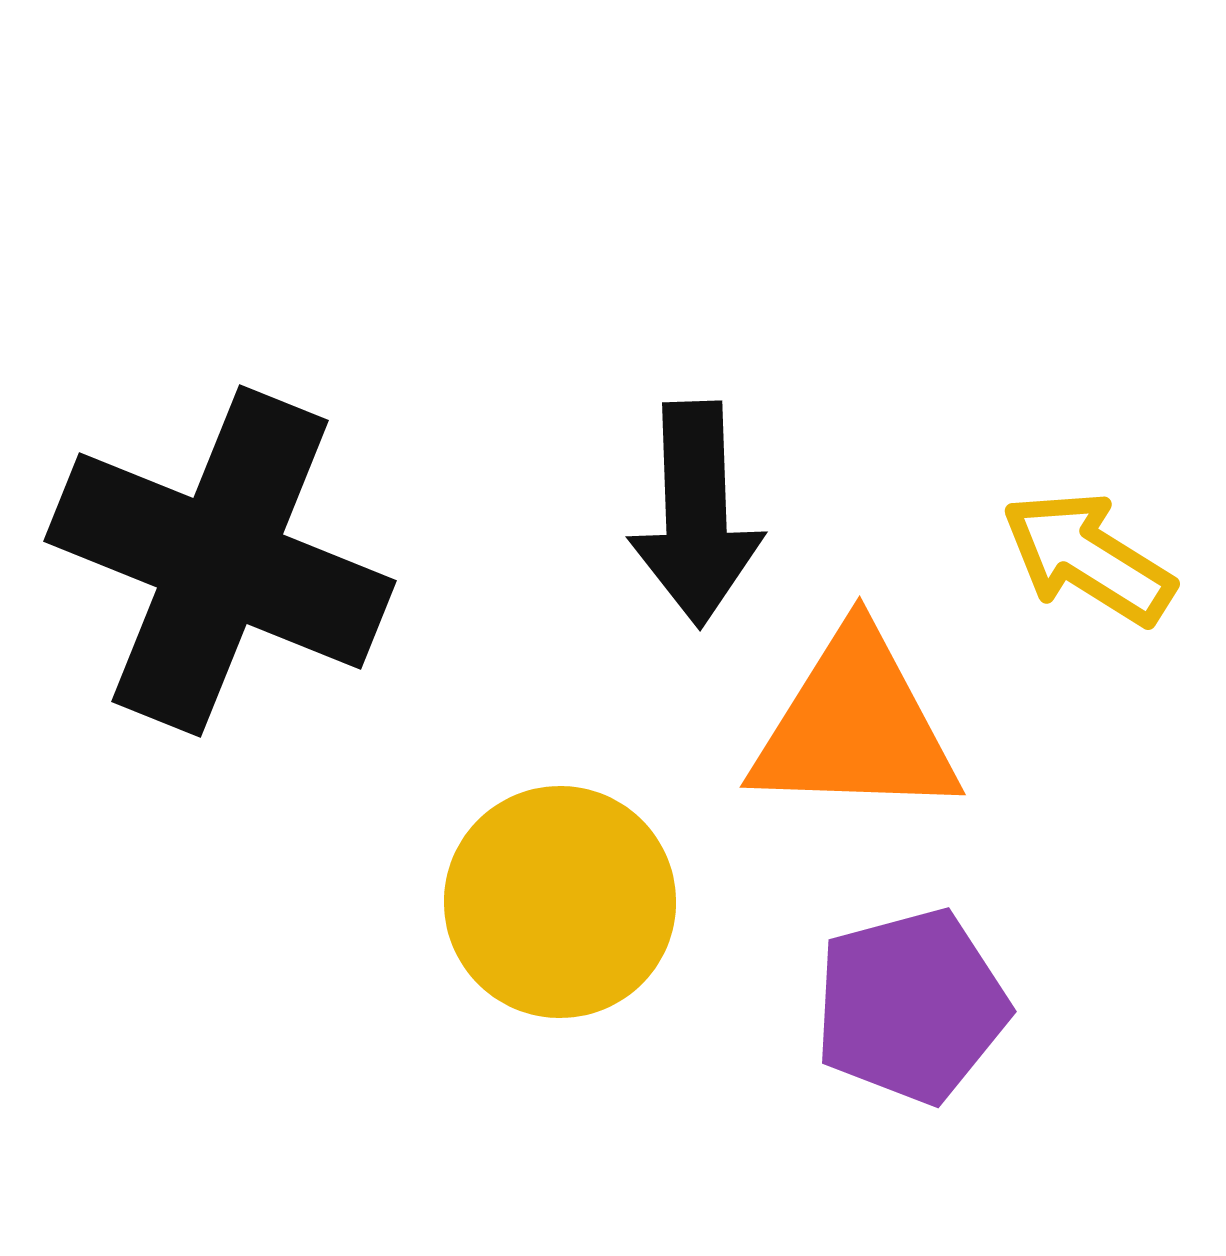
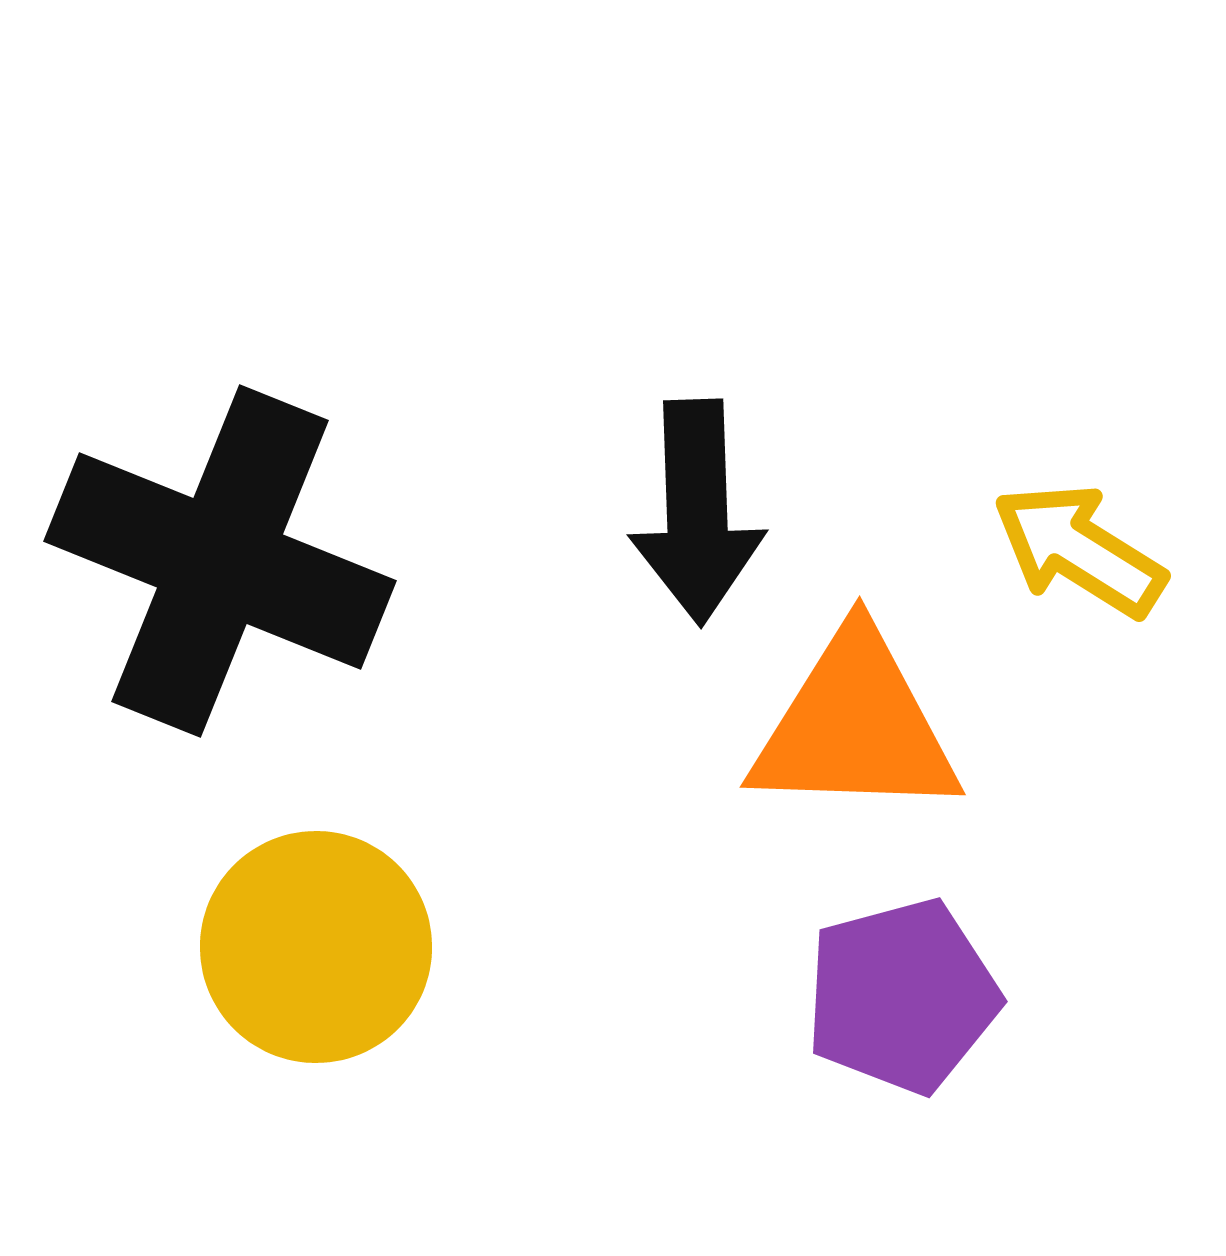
black arrow: moved 1 px right, 2 px up
yellow arrow: moved 9 px left, 8 px up
yellow circle: moved 244 px left, 45 px down
purple pentagon: moved 9 px left, 10 px up
